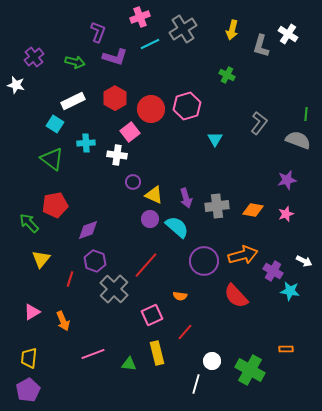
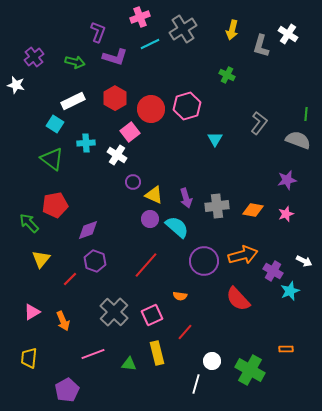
white cross at (117, 155): rotated 24 degrees clockwise
red line at (70, 279): rotated 28 degrees clockwise
gray cross at (114, 289): moved 23 px down
cyan star at (290, 291): rotated 30 degrees counterclockwise
red semicircle at (236, 296): moved 2 px right, 3 px down
purple pentagon at (28, 390): moved 39 px right
